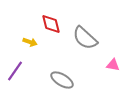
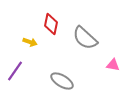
red diamond: rotated 25 degrees clockwise
gray ellipse: moved 1 px down
